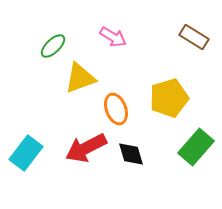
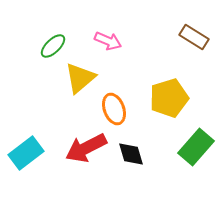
pink arrow: moved 5 px left, 4 px down; rotated 8 degrees counterclockwise
yellow triangle: rotated 20 degrees counterclockwise
orange ellipse: moved 2 px left
cyan rectangle: rotated 16 degrees clockwise
